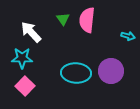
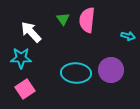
cyan star: moved 1 px left
purple circle: moved 1 px up
pink square: moved 3 px down; rotated 12 degrees clockwise
